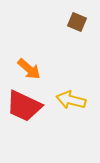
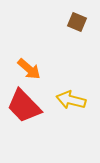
red trapezoid: rotated 21 degrees clockwise
